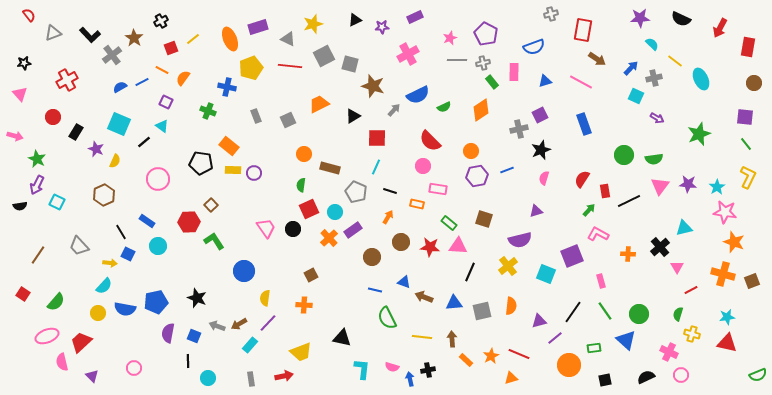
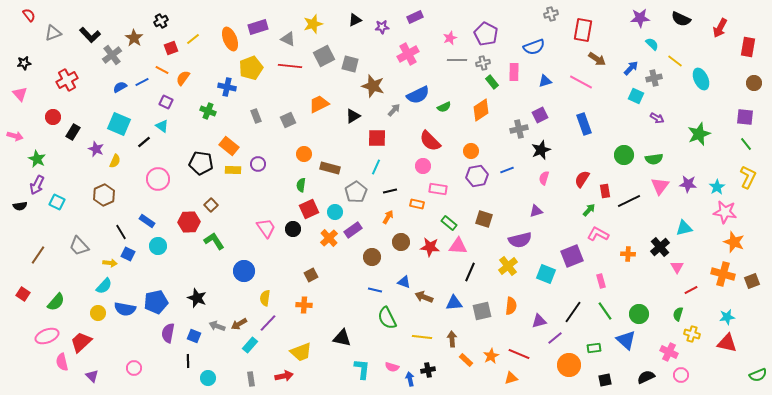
black rectangle at (76, 132): moved 3 px left
purple circle at (254, 173): moved 4 px right, 9 px up
black line at (390, 191): rotated 32 degrees counterclockwise
gray pentagon at (356, 192): rotated 15 degrees clockwise
